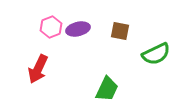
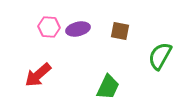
pink hexagon: moved 2 px left; rotated 25 degrees clockwise
green semicircle: moved 4 px right, 2 px down; rotated 144 degrees clockwise
red arrow: moved 6 px down; rotated 24 degrees clockwise
green trapezoid: moved 1 px right, 2 px up
